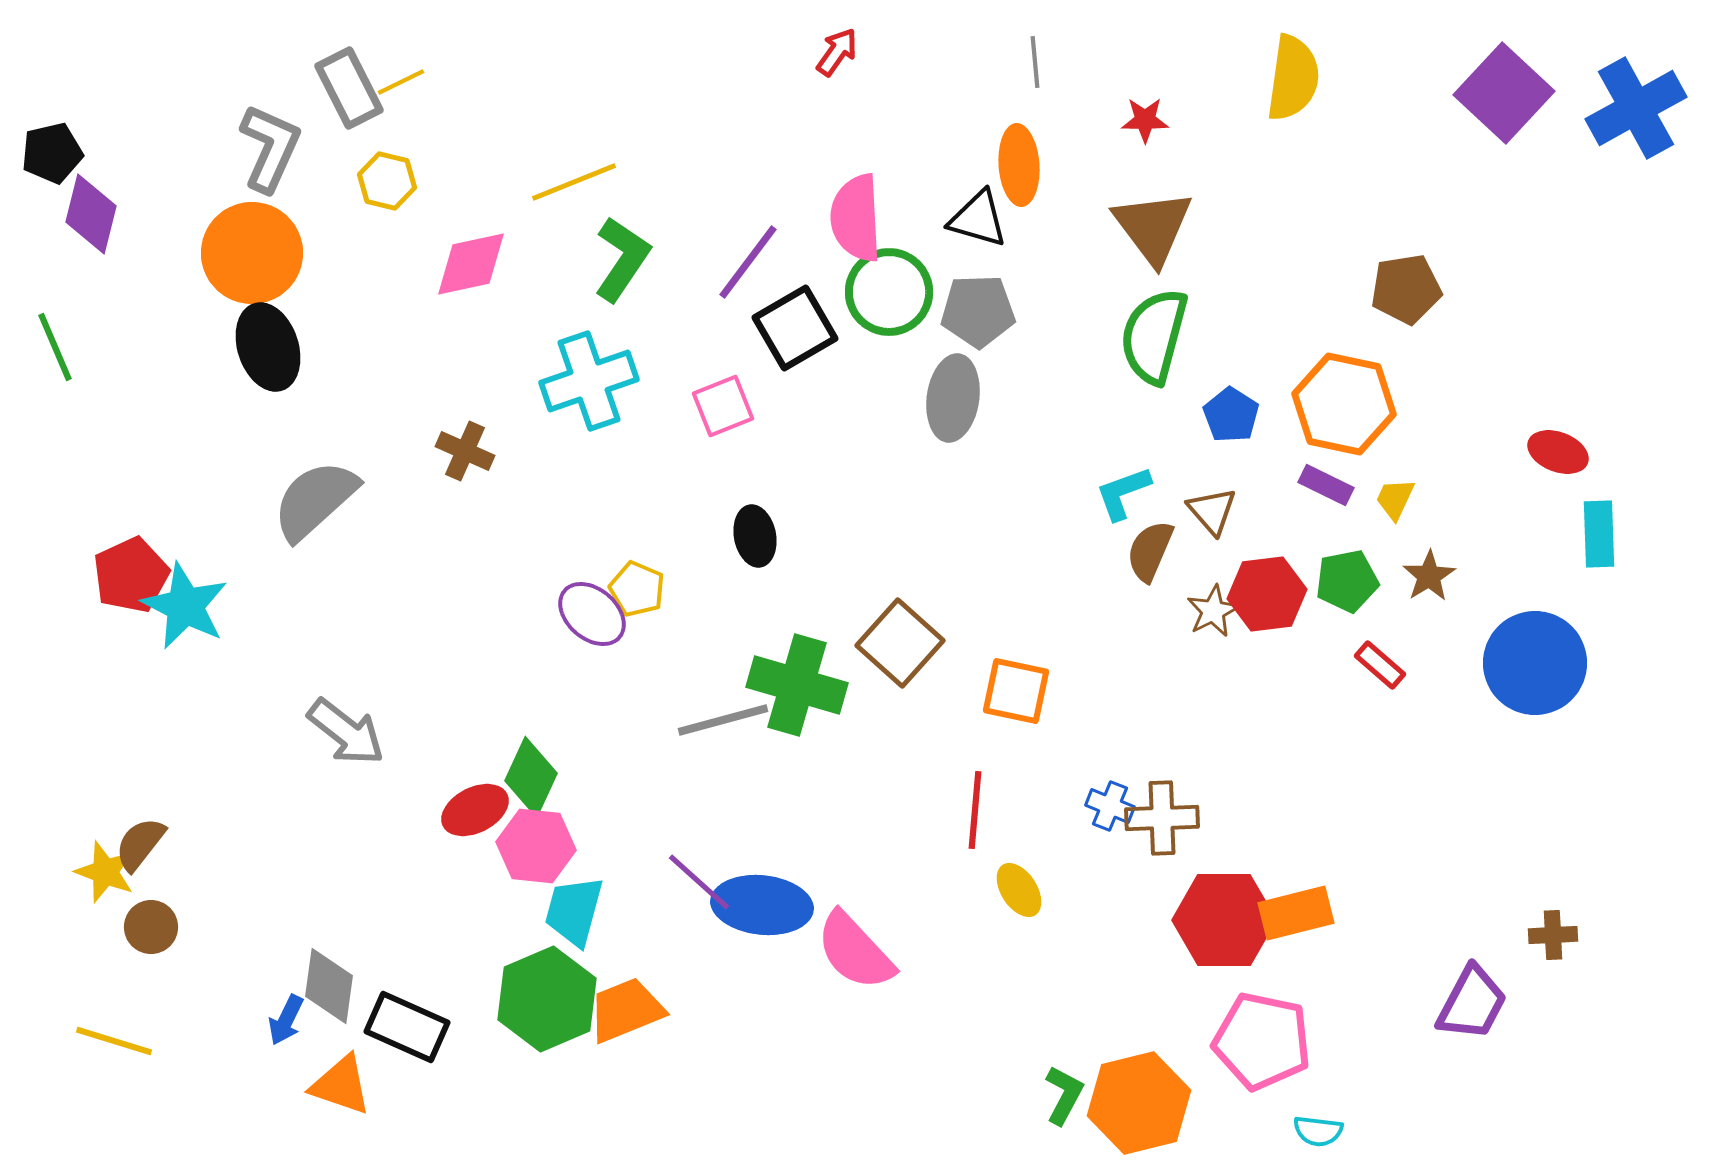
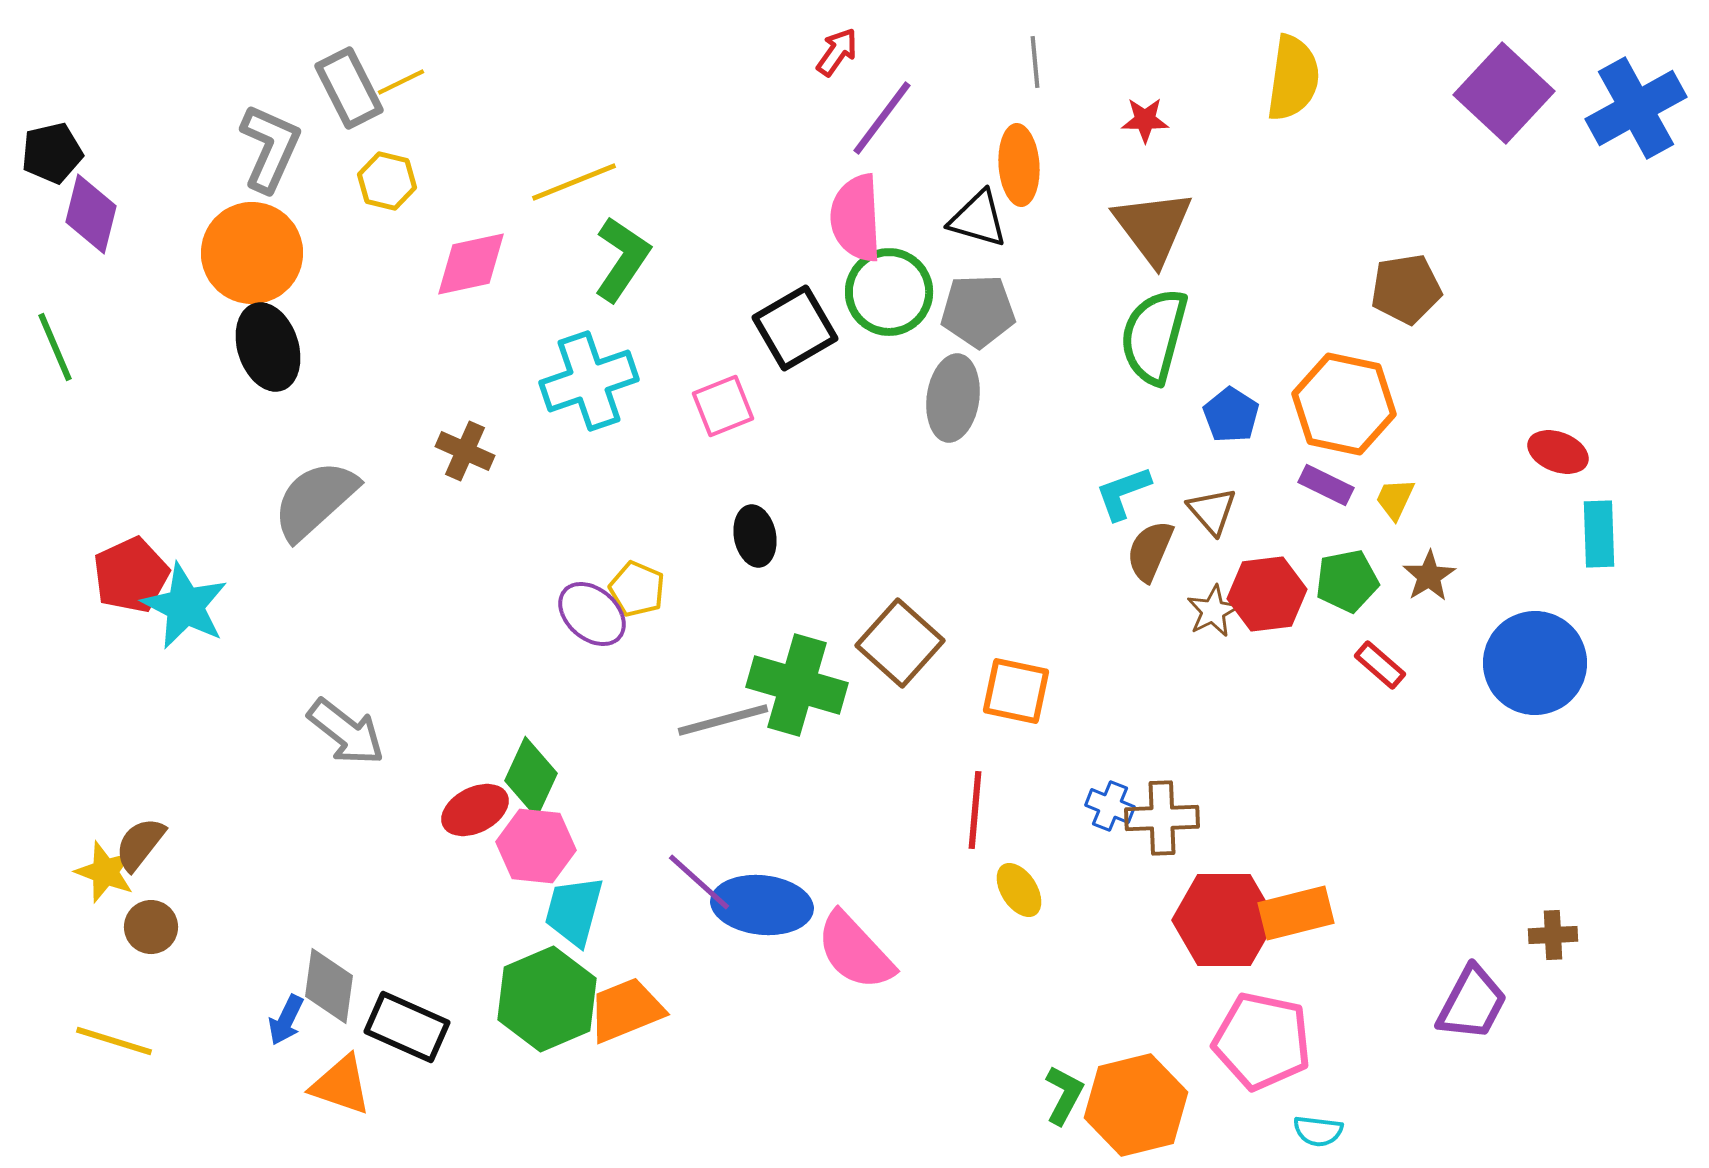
purple line at (748, 262): moved 134 px right, 144 px up
orange hexagon at (1139, 1103): moved 3 px left, 2 px down
